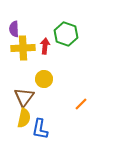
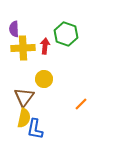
blue L-shape: moved 5 px left
